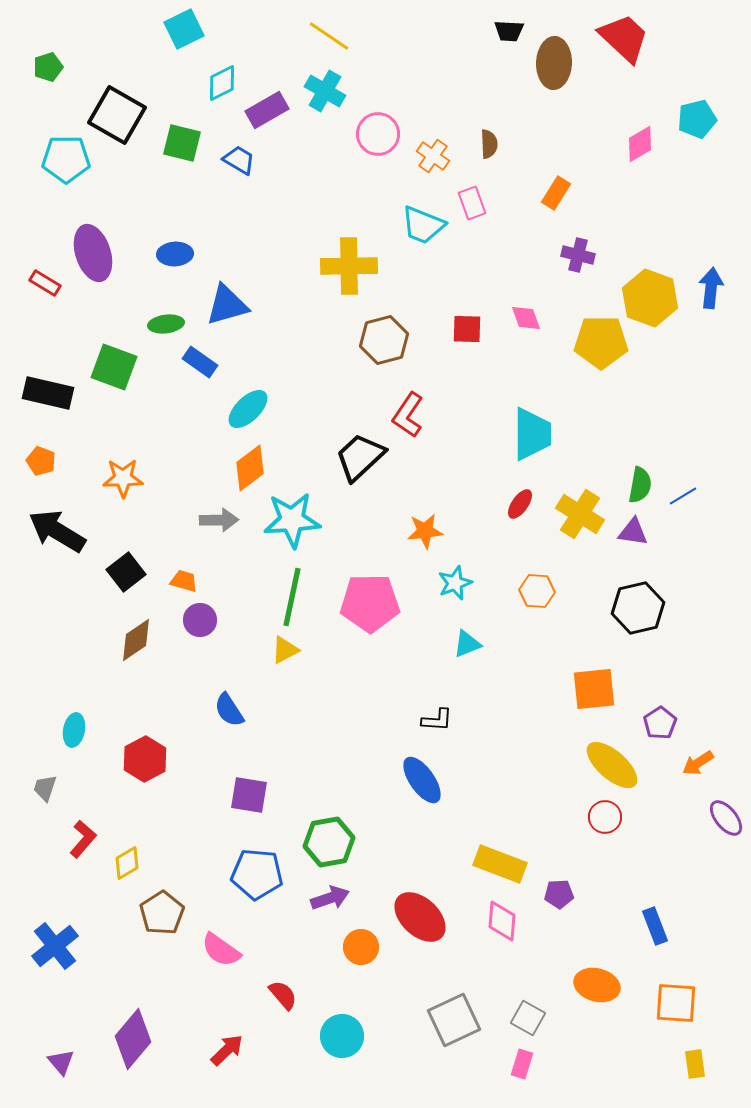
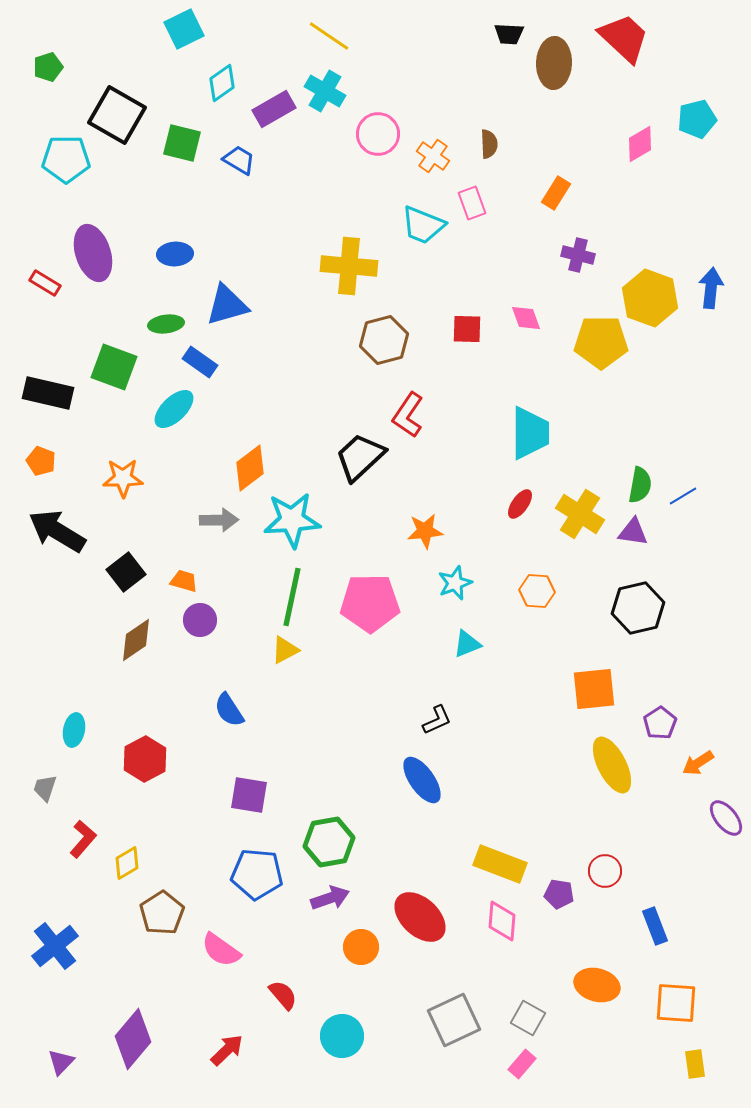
black trapezoid at (509, 31): moved 3 px down
cyan diamond at (222, 83): rotated 9 degrees counterclockwise
purple rectangle at (267, 110): moved 7 px right, 1 px up
yellow cross at (349, 266): rotated 6 degrees clockwise
cyan ellipse at (248, 409): moved 74 px left
cyan trapezoid at (532, 434): moved 2 px left, 1 px up
black L-shape at (437, 720): rotated 28 degrees counterclockwise
yellow ellipse at (612, 765): rotated 22 degrees clockwise
red circle at (605, 817): moved 54 px down
purple pentagon at (559, 894): rotated 12 degrees clockwise
purple triangle at (61, 1062): rotated 24 degrees clockwise
pink rectangle at (522, 1064): rotated 24 degrees clockwise
